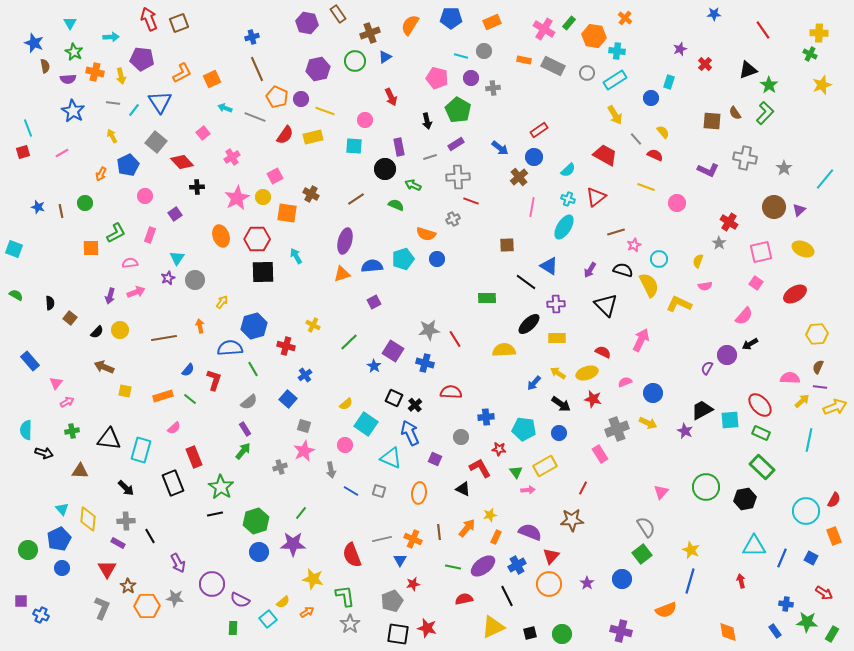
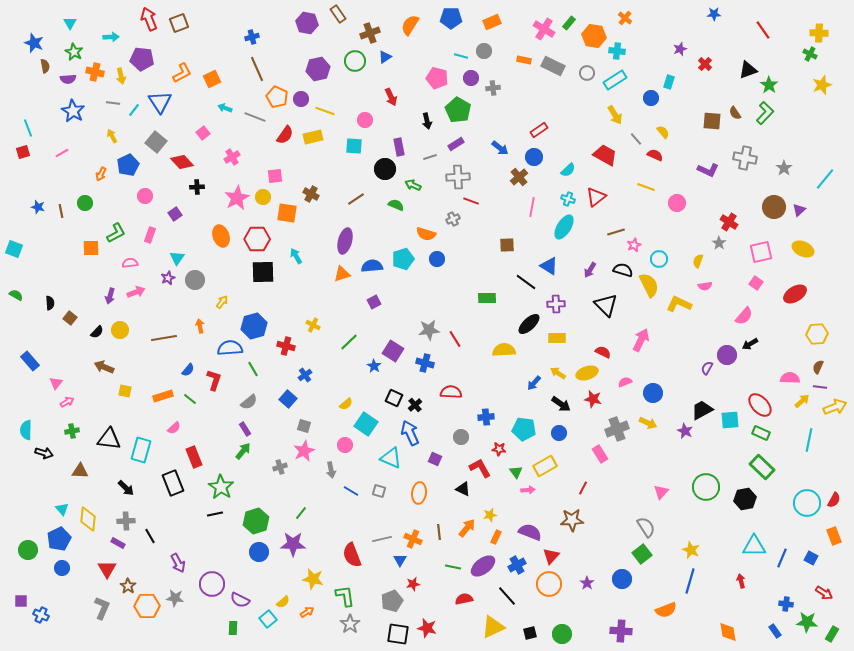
pink square at (275, 176): rotated 21 degrees clockwise
cyan circle at (806, 511): moved 1 px right, 8 px up
black line at (507, 596): rotated 15 degrees counterclockwise
purple cross at (621, 631): rotated 10 degrees counterclockwise
